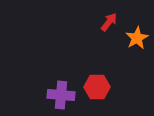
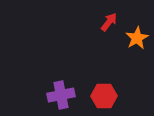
red hexagon: moved 7 px right, 9 px down
purple cross: rotated 16 degrees counterclockwise
